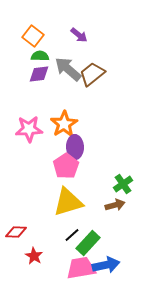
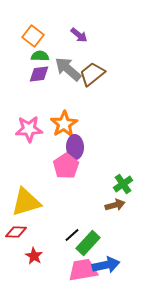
yellow triangle: moved 42 px left
pink trapezoid: moved 2 px right, 2 px down
